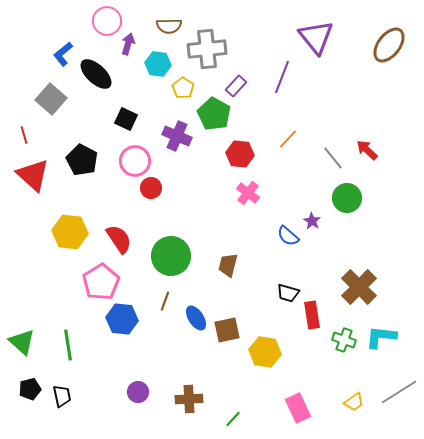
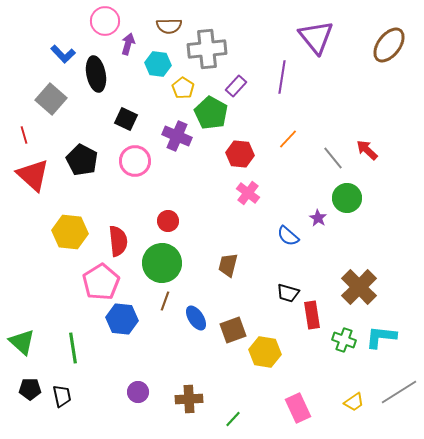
pink circle at (107, 21): moved 2 px left
blue L-shape at (63, 54): rotated 95 degrees counterclockwise
black ellipse at (96, 74): rotated 36 degrees clockwise
purple line at (282, 77): rotated 12 degrees counterclockwise
green pentagon at (214, 114): moved 3 px left, 1 px up
red circle at (151, 188): moved 17 px right, 33 px down
purple star at (312, 221): moved 6 px right, 3 px up
red semicircle at (119, 239): moved 1 px left, 2 px down; rotated 28 degrees clockwise
green circle at (171, 256): moved 9 px left, 7 px down
brown square at (227, 330): moved 6 px right; rotated 8 degrees counterclockwise
green line at (68, 345): moved 5 px right, 3 px down
black pentagon at (30, 389): rotated 15 degrees clockwise
